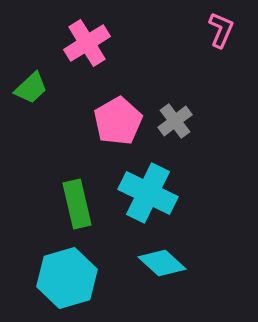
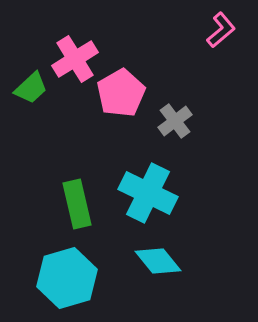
pink L-shape: rotated 27 degrees clockwise
pink cross: moved 12 px left, 16 px down
pink pentagon: moved 3 px right, 28 px up
cyan diamond: moved 4 px left, 2 px up; rotated 9 degrees clockwise
